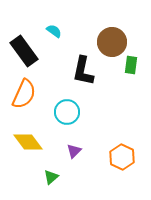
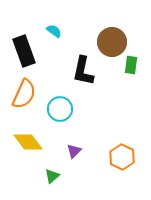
black rectangle: rotated 16 degrees clockwise
cyan circle: moved 7 px left, 3 px up
green triangle: moved 1 px right, 1 px up
